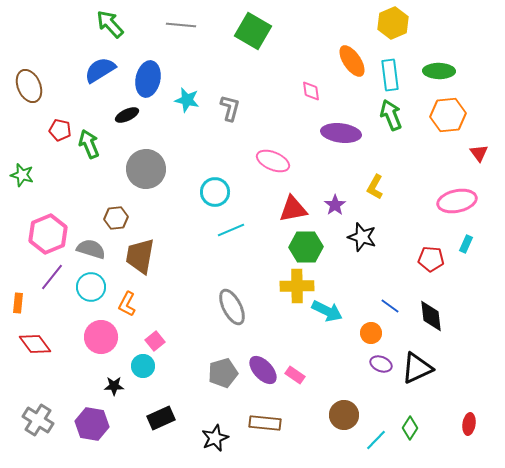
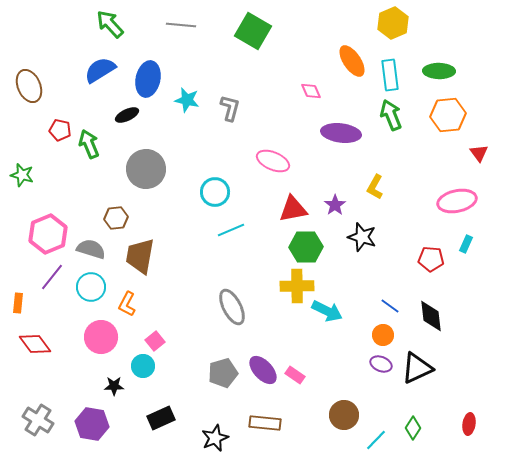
pink diamond at (311, 91): rotated 15 degrees counterclockwise
orange circle at (371, 333): moved 12 px right, 2 px down
green diamond at (410, 428): moved 3 px right
